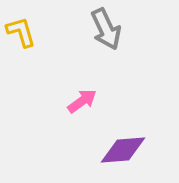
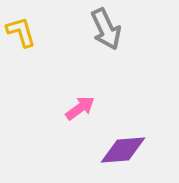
pink arrow: moved 2 px left, 7 px down
